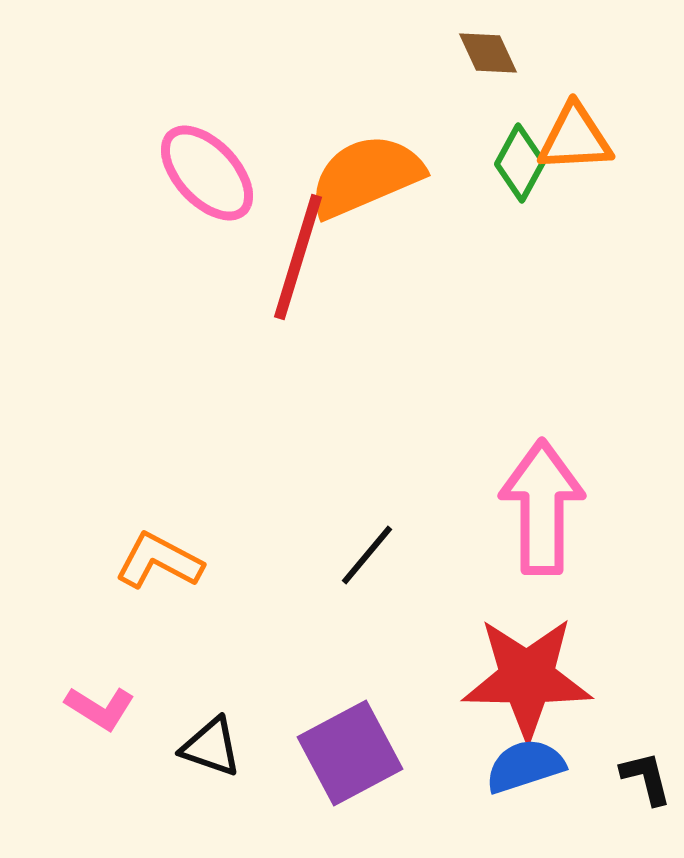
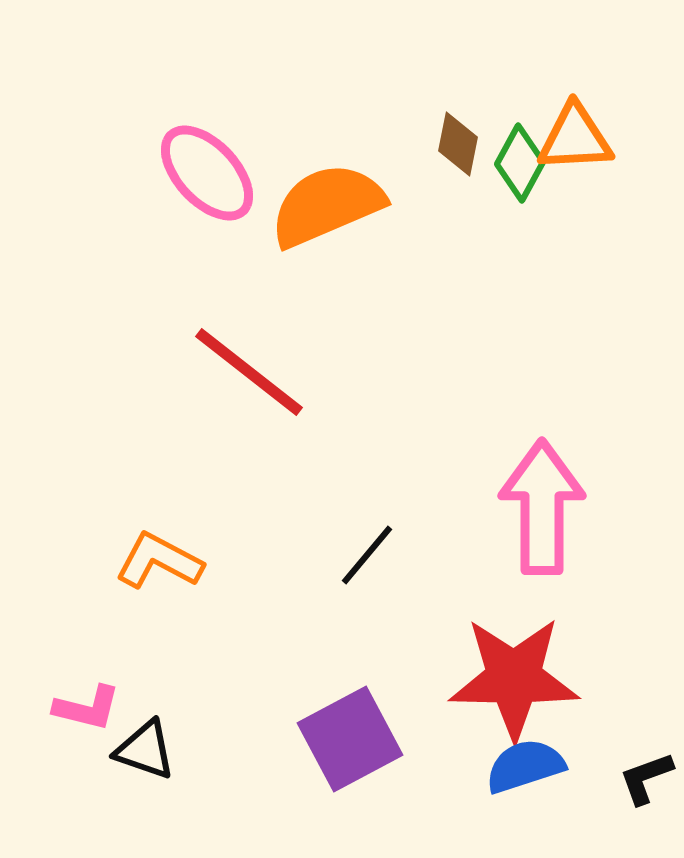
brown diamond: moved 30 px left, 91 px down; rotated 36 degrees clockwise
orange semicircle: moved 39 px left, 29 px down
red line: moved 49 px left, 115 px down; rotated 69 degrees counterclockwise
red star: moved 13 px left
pink L-shape: moved 13 px left; rotated 18 degrees counterclockwise
black triangle: moved 66 px left, 3 px down
purple square: moved 14 px up
black L-shape: rotated 96 degrees counterclockwise
